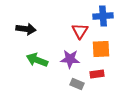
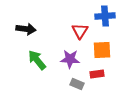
blue cross: moved 2 px right
orange square: moved 1 px right, 1 px down
green arrow: rotated 30 degrees clockwise
